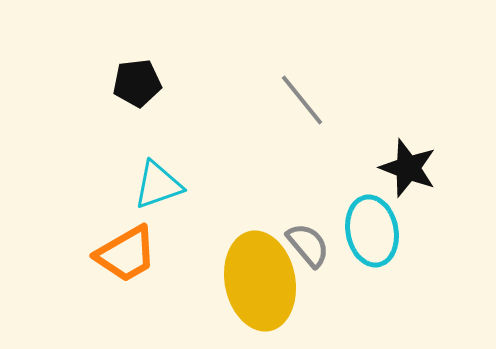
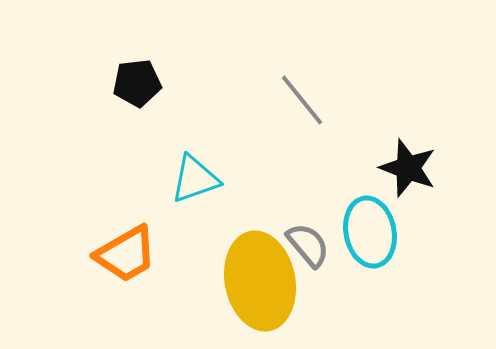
cyan triangle: moved 37 px right, 6 px up
cyan ellipse: moved 2 px left, 1 px down
